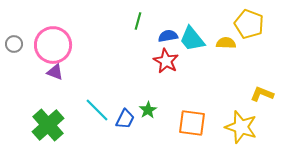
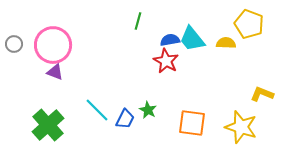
blue semicircle: moved 2 px right, 4 px down
green star: rotated 12 degrees counterclockwise
